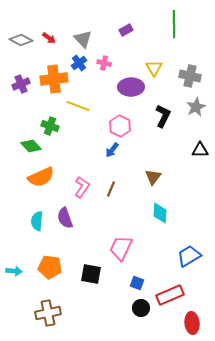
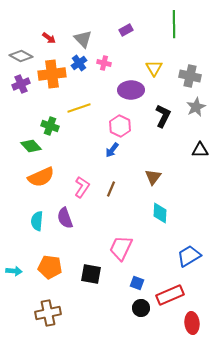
gray diamond: moved 16 px down
orange cross: moved 2 px left, 5 px up
purple ellipse: moved 3 px down
yellow line: moved 1 px right, 2 px down; rotated 40 degrees counterclockwise
